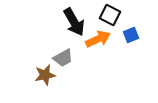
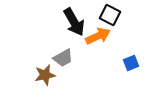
blue square: moved 28 px down
orange arrow: moved 3 px up
